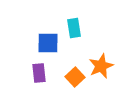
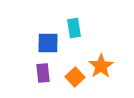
orange star: rotated 10 degrees counterclockwise
purple rectangle: moved 4 px right
